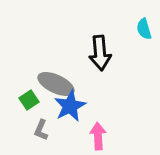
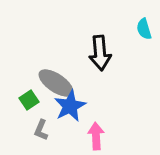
gray ellipse: moved 1 px up; rotated 9 degrees clockwise
pink arrow: moved 2 px left
